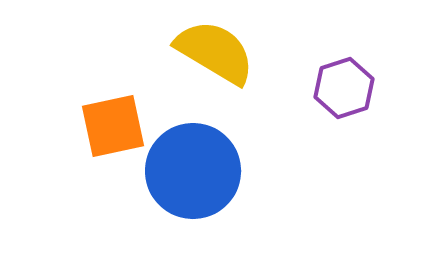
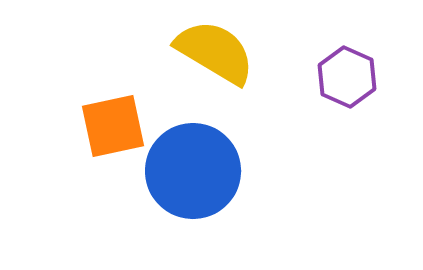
purple hexagon: moved 3 px right, 11 px up; rotated 18 degrees counterclockwise
